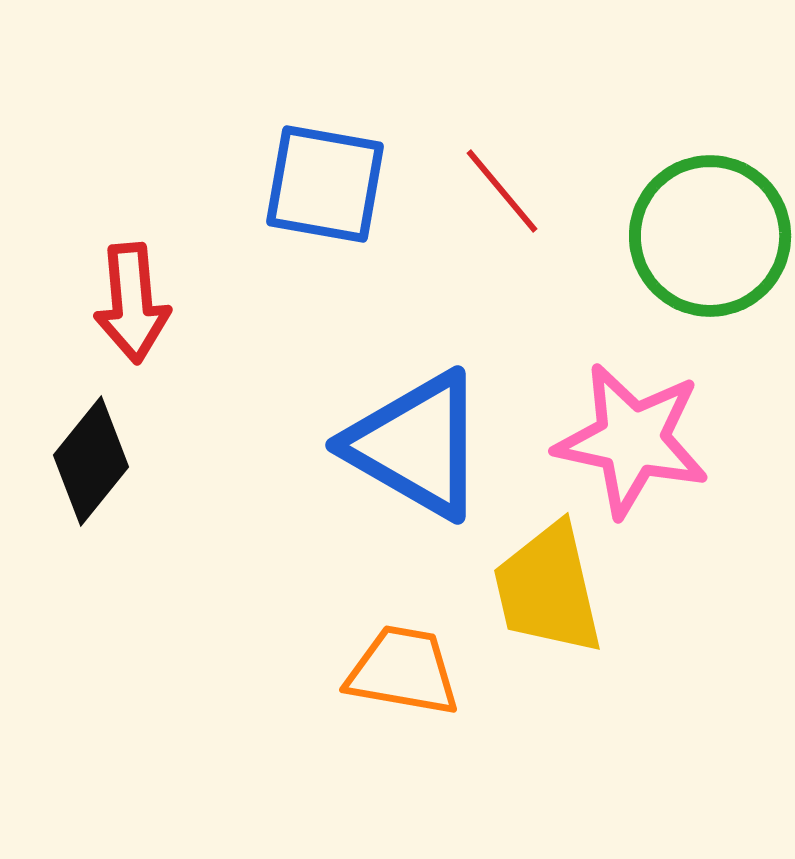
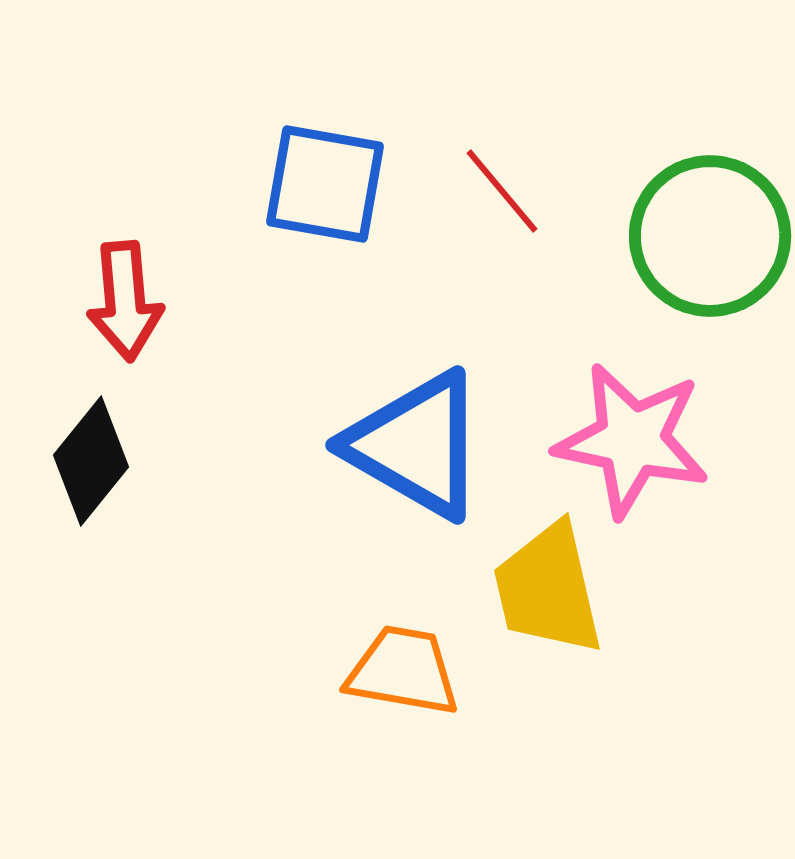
red arrow: moved 7 px left, 2 px up
